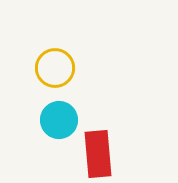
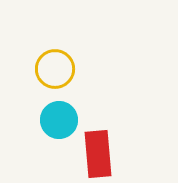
yellow circle: moved 1 px down
